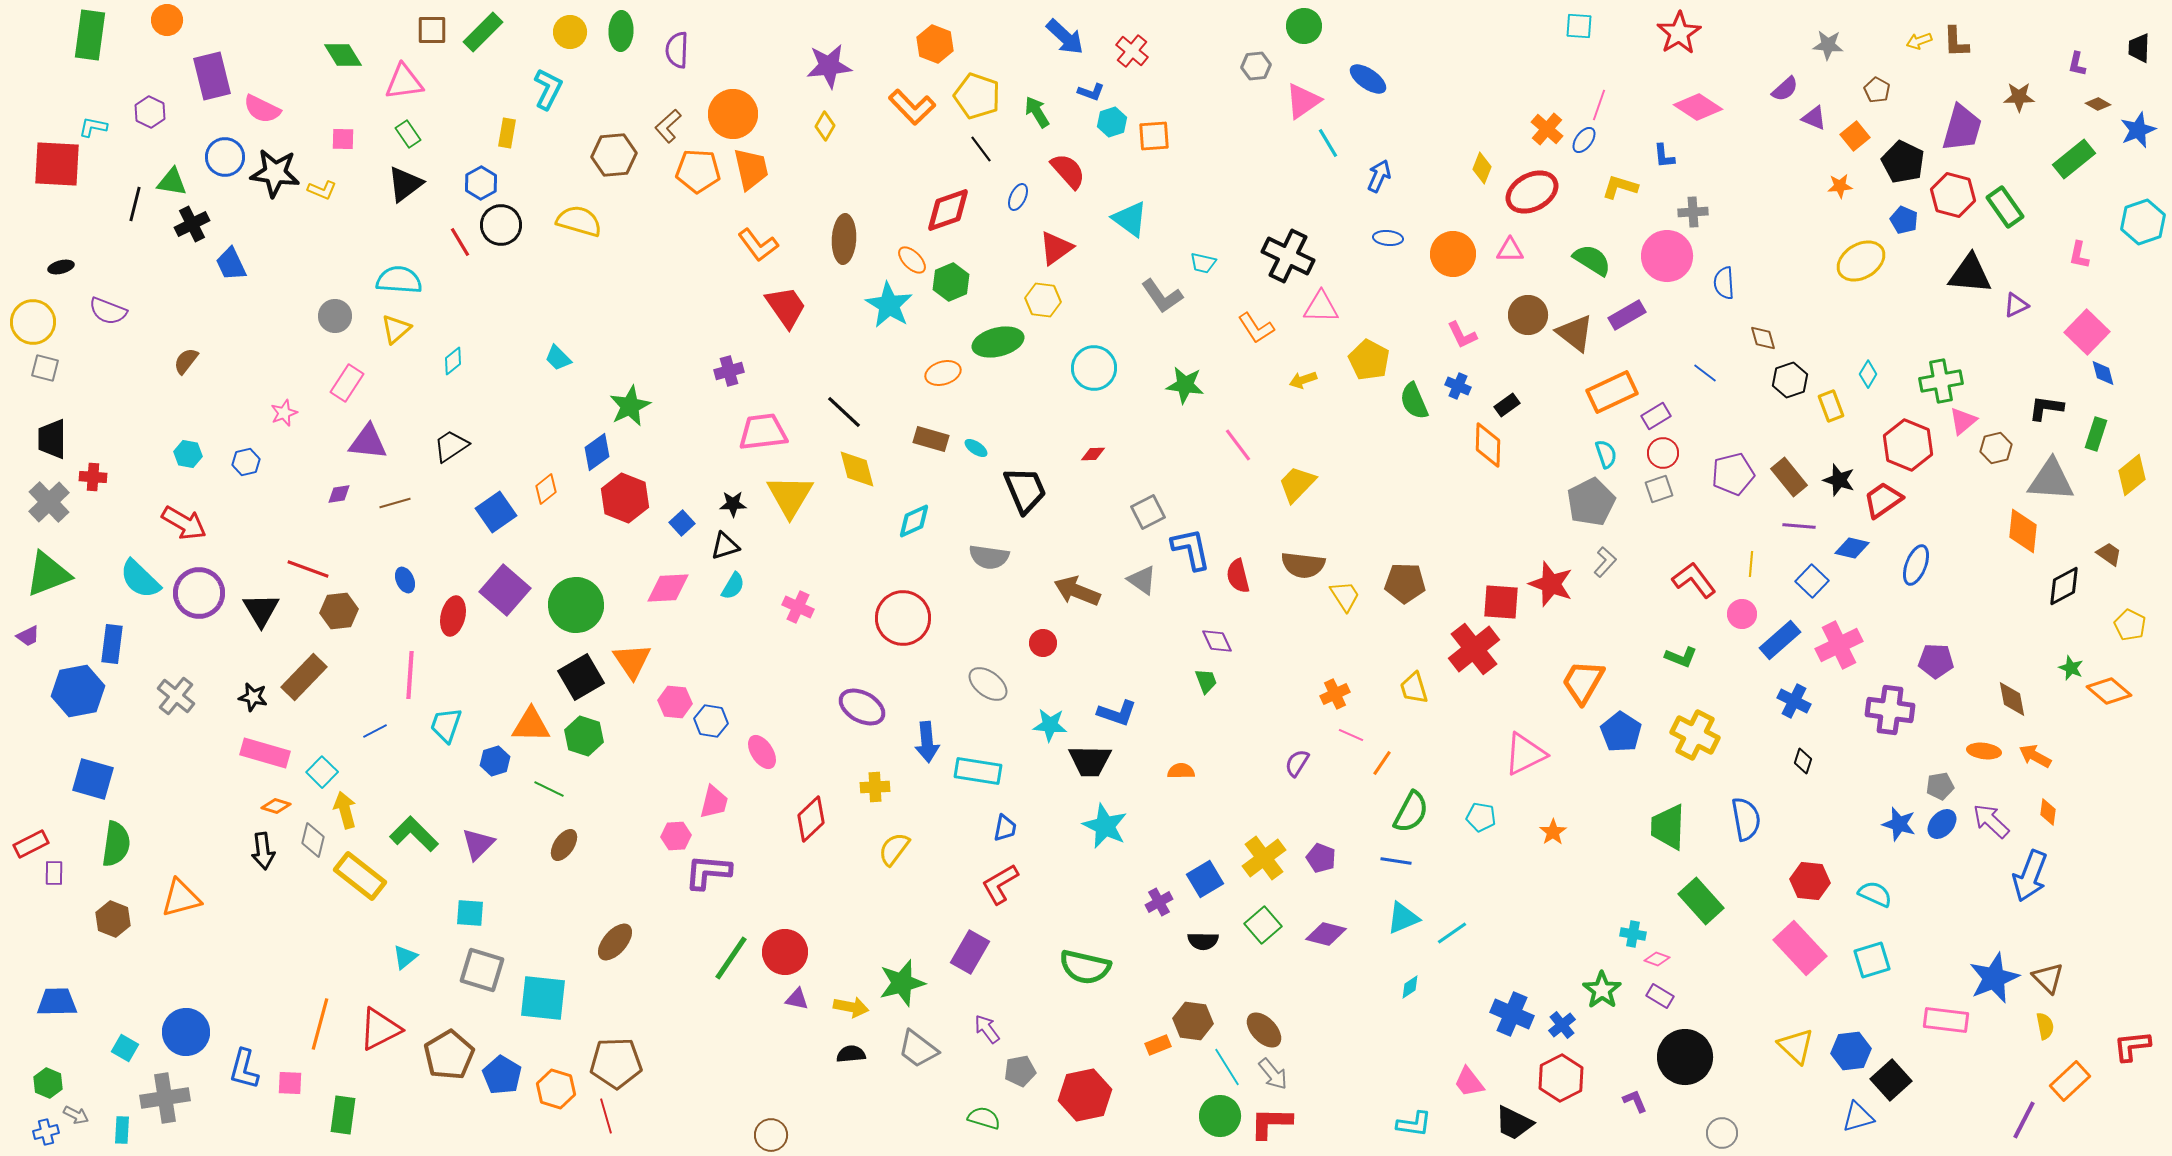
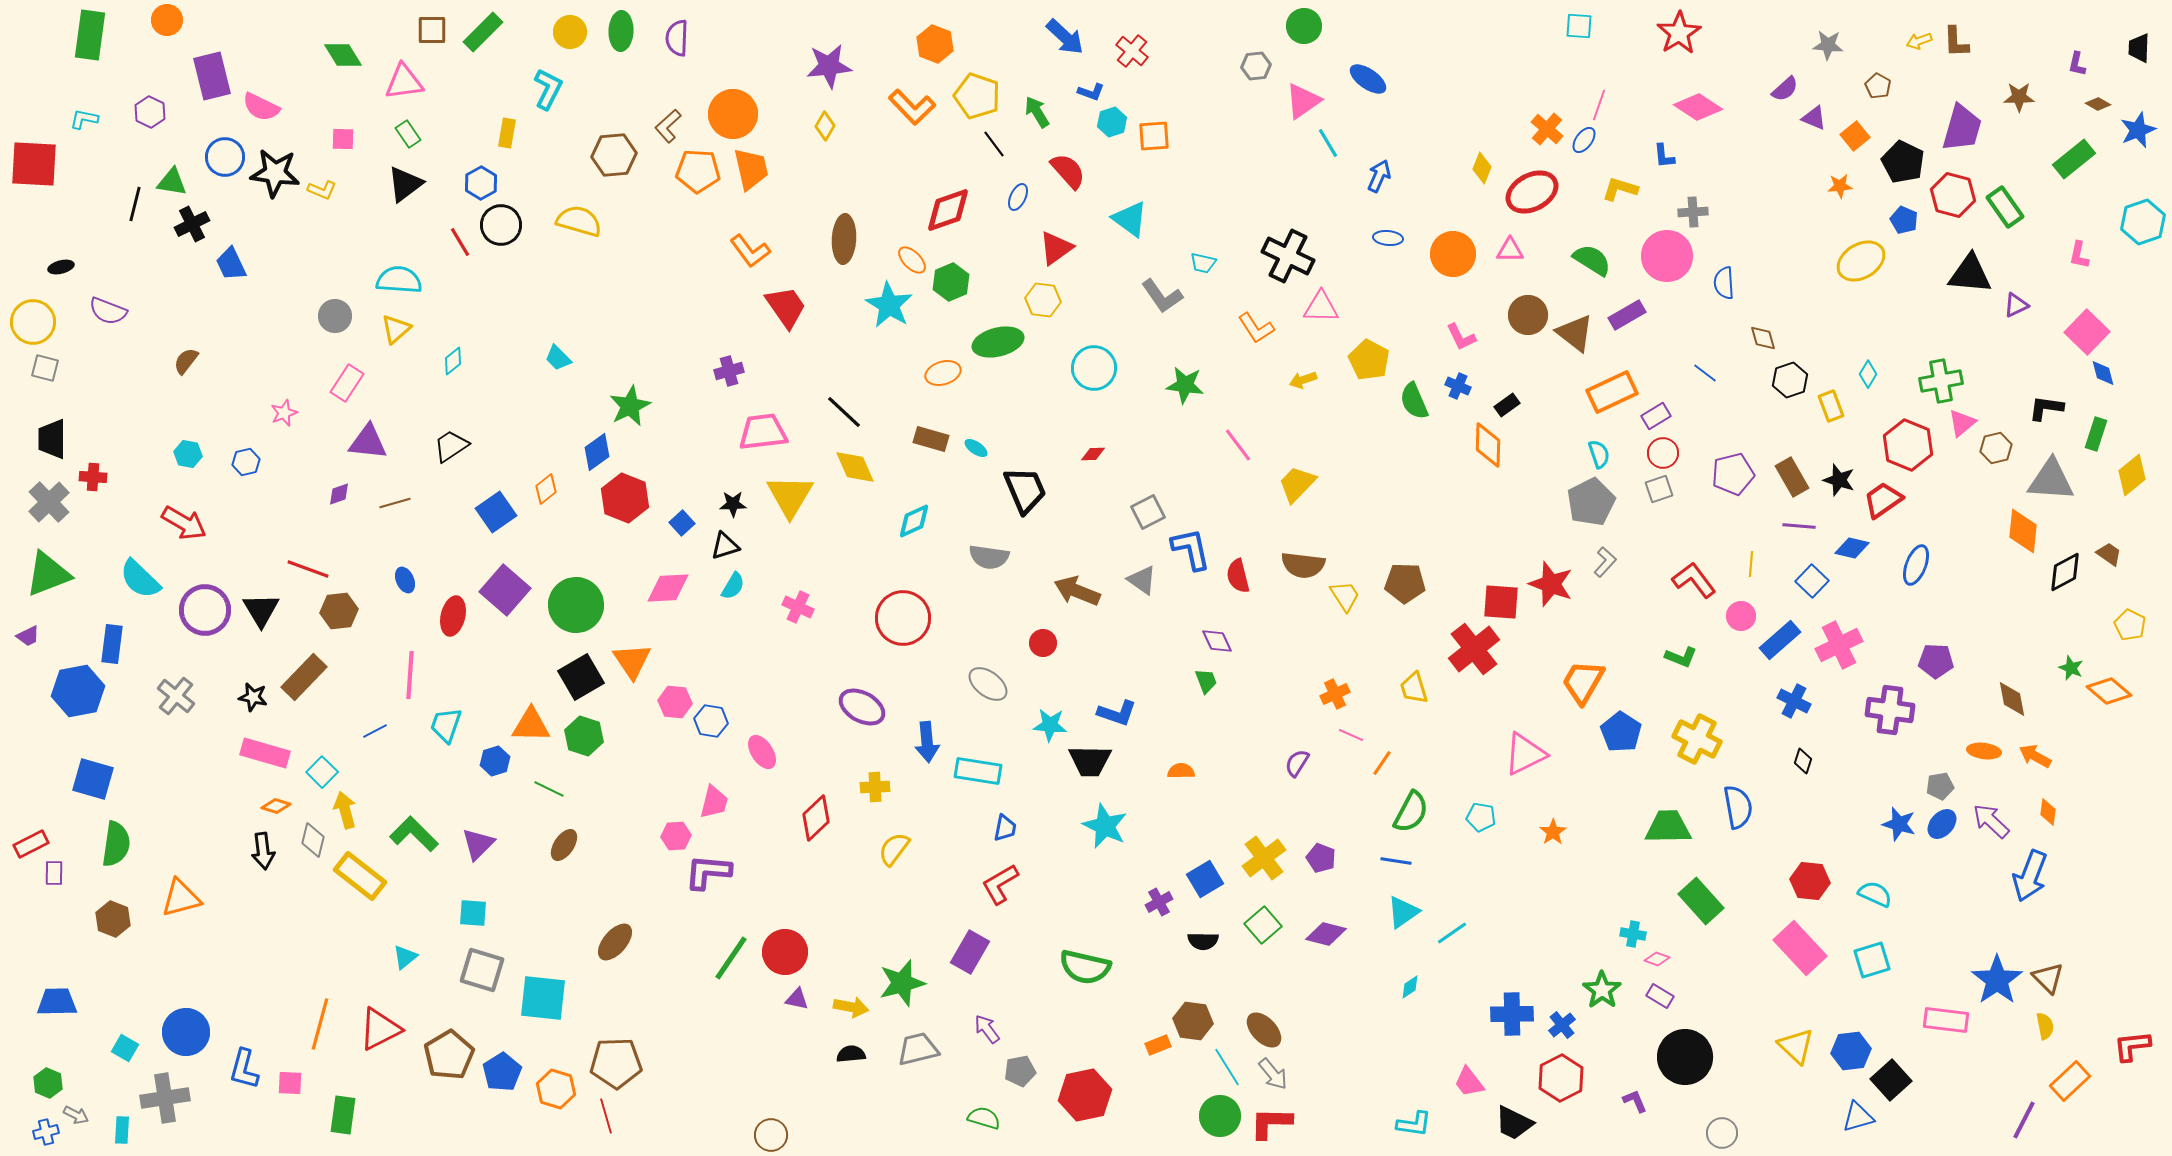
purple semicircle at (677, 50): moved 12 px up
brown pentagon at (1877, 90): moved 1 px right, 4 px up
pink semicircle at (262, 109): moved 1 px left, 2 px up
cyan L-shape at (93, 127): moved 9 px left, 8 px up
black line at (981, 149): moved 13 px right, 5 px up
red square at (57, 164): moved 23 px left
yellow L-shape at (1620, 187): moved 2 px down
orange L-shape at (758, 245): moved 8 px left, 6 px down
pink L-shape at (1462, 335): moved 1 px left, 2 px down
pink triangle at (1963, 421): moved 1 px left, 2 px down
cyan semicircle at (1606, 454): moved 7 px left
yellow diamond at (857, 469): moved 2 px left, 2 px up; rotated 9 degrees counterclockwise
brown rectangle at (1789, 477): moved 3 px right; rotated 9 degrees clockwise
purple diamond at (339, 494): rotated 10 degrees counterclockwise
black diamond at (2064, 586): moved 1 px right, 14 px up
purple circle at (199, 593): moved 6 px right, 17 px down
pink circle at (1742, 614): moved 1 px left, 2 px down
yellow cross at (1695, 735): moved 2 px right, 4 px down
red diamond at (811, 819): moved 5 px right, 1 px up
blue semicircle at (1746, 819): moved 8 px left, 12 px up
green trapezoid at (1668, 827): rotated 87 degrees clockwise
cyan square at (470, 913): moved 3 px right
cyan triangle at (1403, 918): moved 6 px up; rotated 12 degrees counterclockwise
blue star at (1994, 978): moved 3 px right, 2 px down; rotated 12 degrees counterclockwise
blue cross at (1512, 1014): rotated 24 degrees counterclockwise
gray trapezoid at (918, 1049): rotated 129 degrees clockwise
blue pentagon at (502, 1075): moved 3 px up; rotated 9 degrees clockwise
